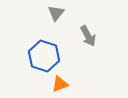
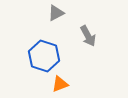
gray triangle: rotated 24 degrees clockwise
